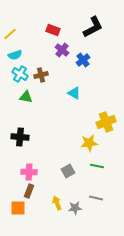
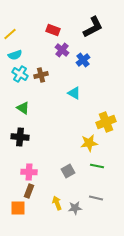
green triangle: moved 3 px left, 11 px down; rotated 24 degrees clockwise
